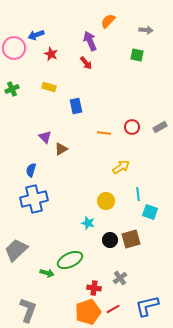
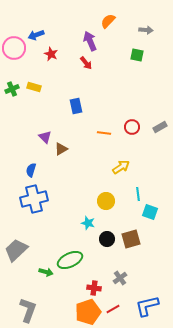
yellow rectangle: moved 15 px left
black circle: moved 3 px left, 1 px up
green arrow: moved 1 px left, 1 px up
